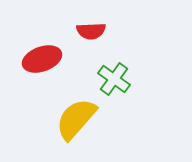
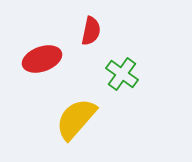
red semicircle: rotated 76 degrees counterclockwise
green cross: moved 8 px right, 5 px up
